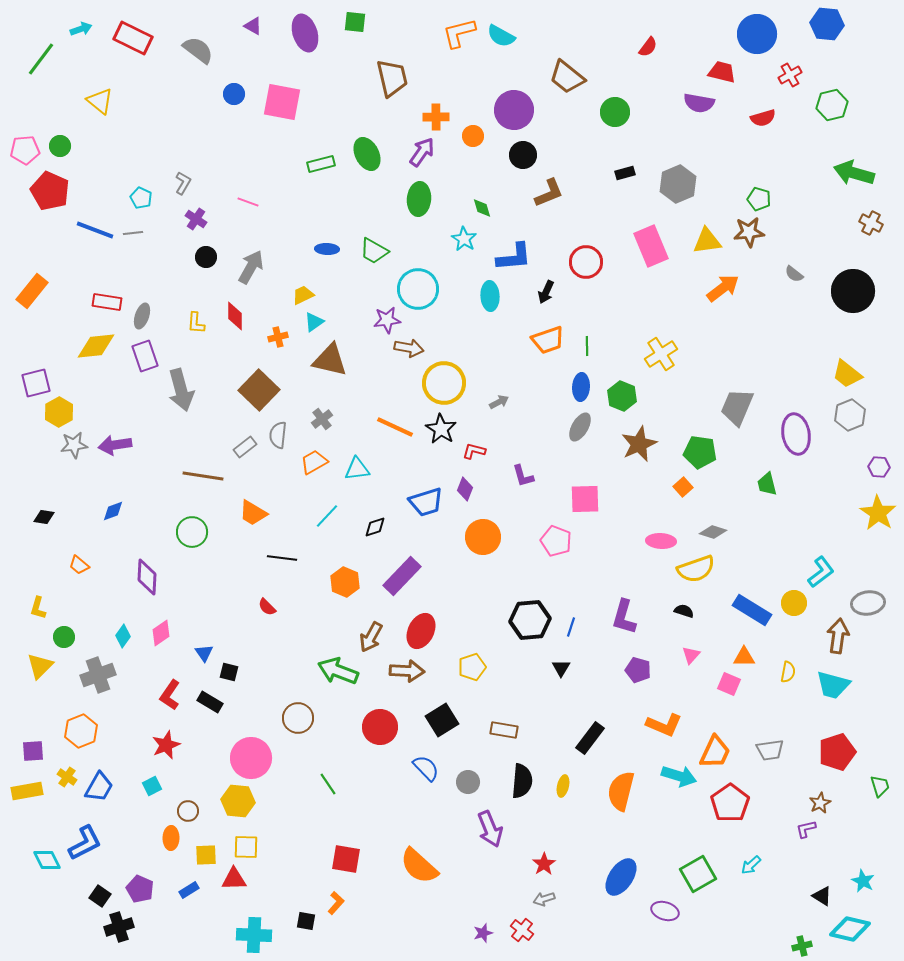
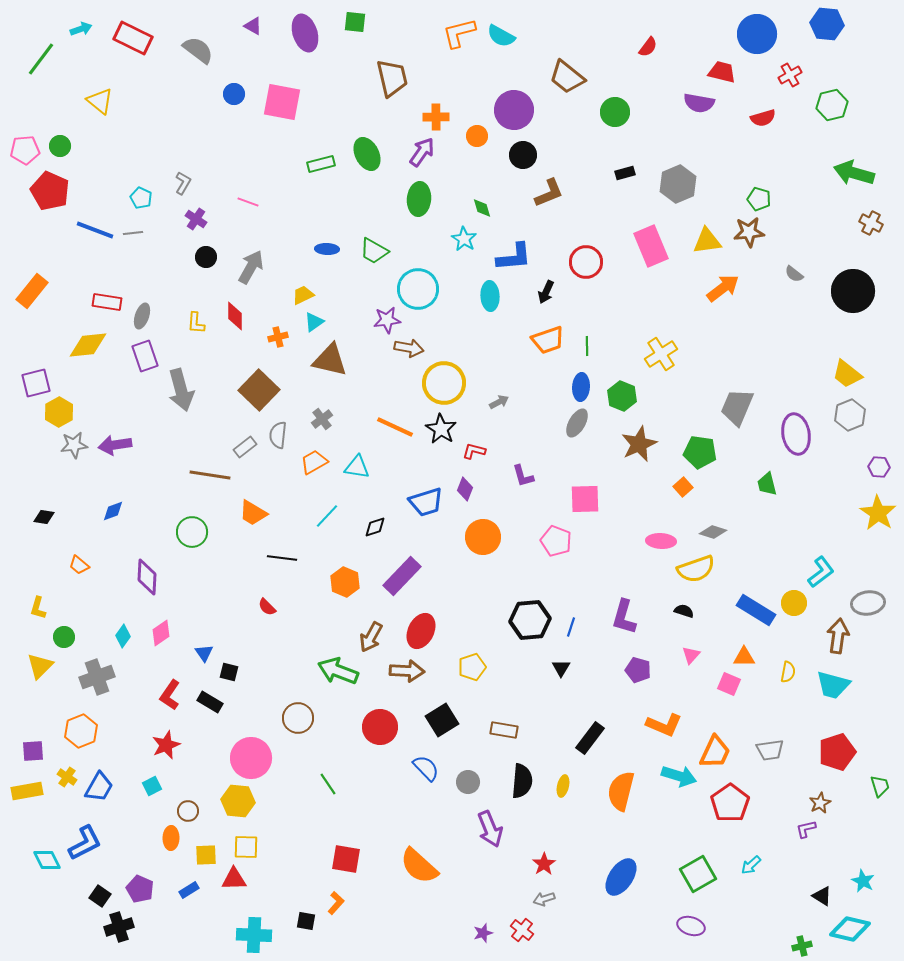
orange circle at (473, 136): moved 4 px right
yellow diamond at (96, 346): moved 8 px left, 1 px up
gray ellipse at (580, 427): moved 3 px left, 4 px up
cyan triangle at (357, 469): moved 2 px up; rotated 16 degrees clockwise
brown line at (203, 476): moved 7 px right, 1 px up
blue rectangle at (752, 610): moved 4 px right
gray cross at (98, 675): moved 1 px left, 2 px down
purple ellipse at (665, 911): moved 26 px right, 15 px down
